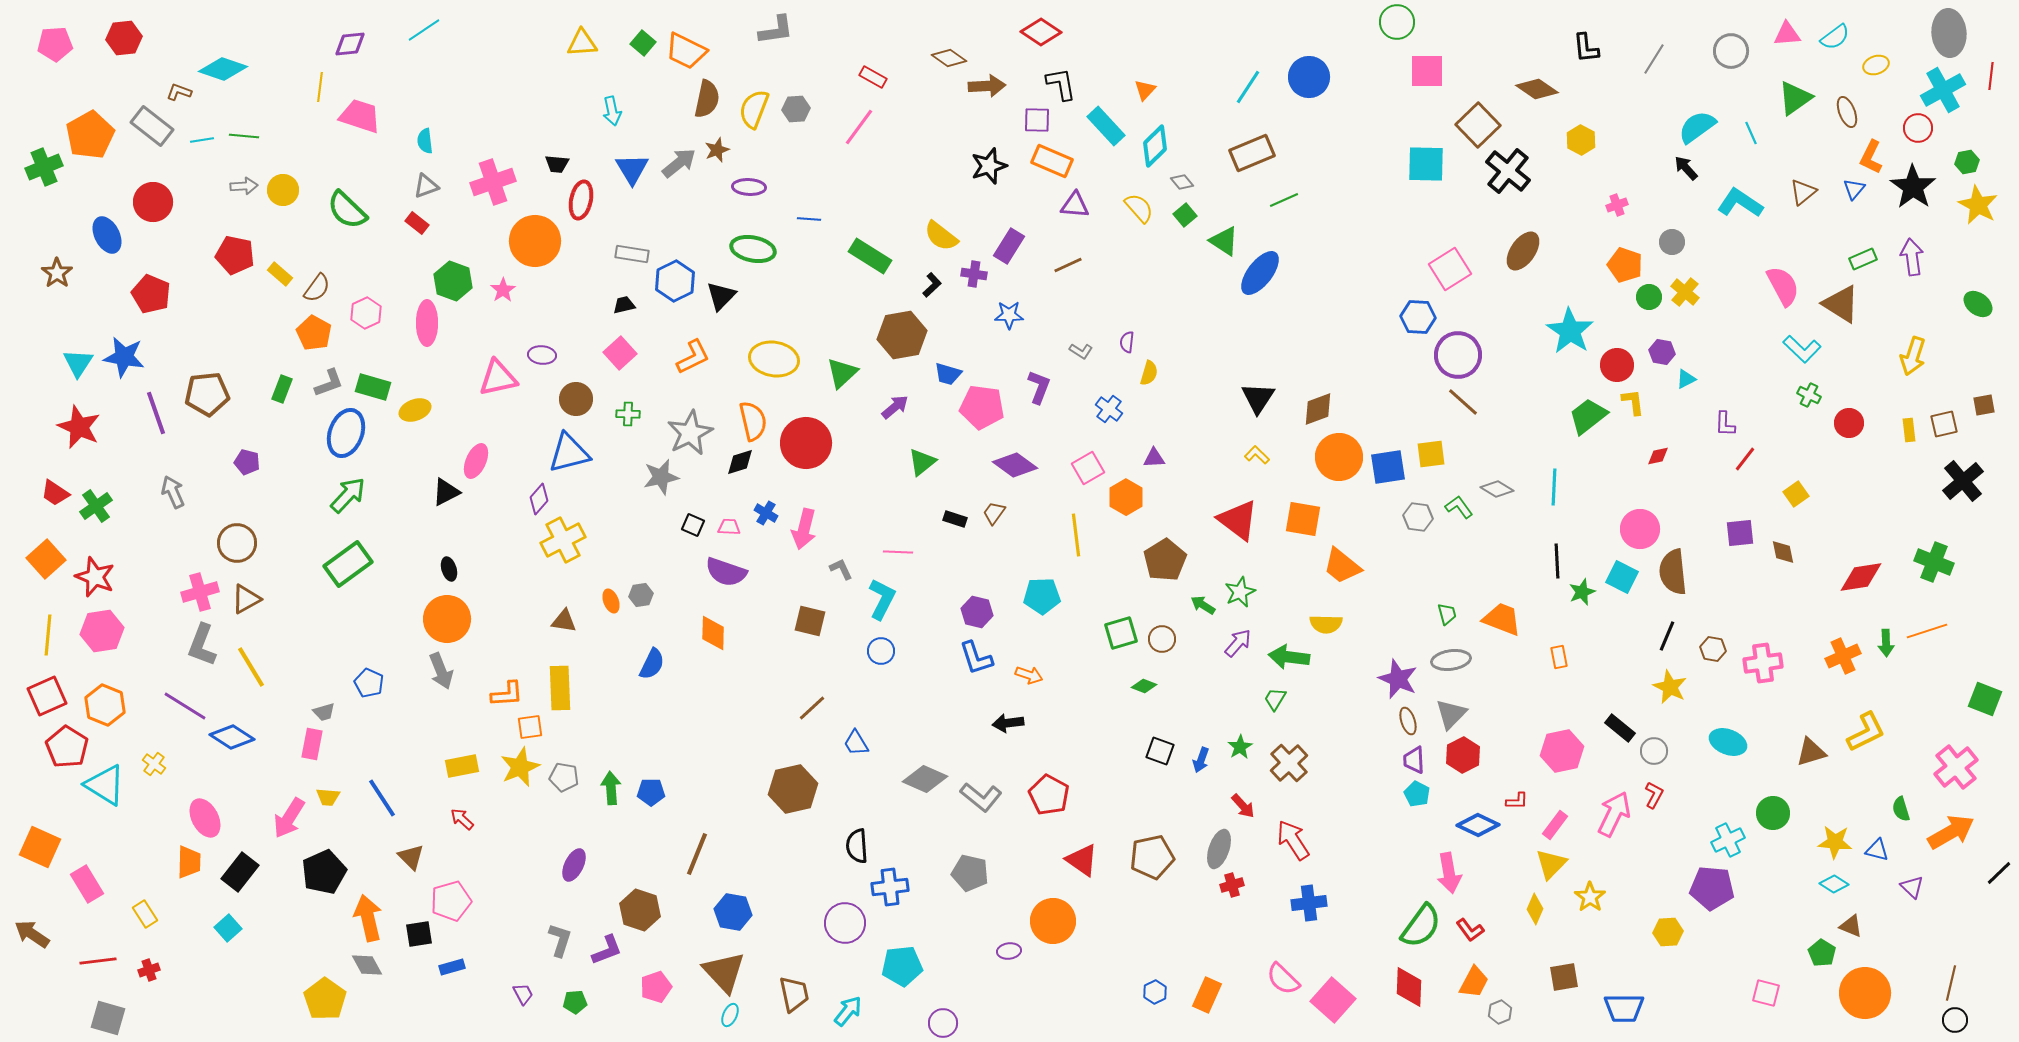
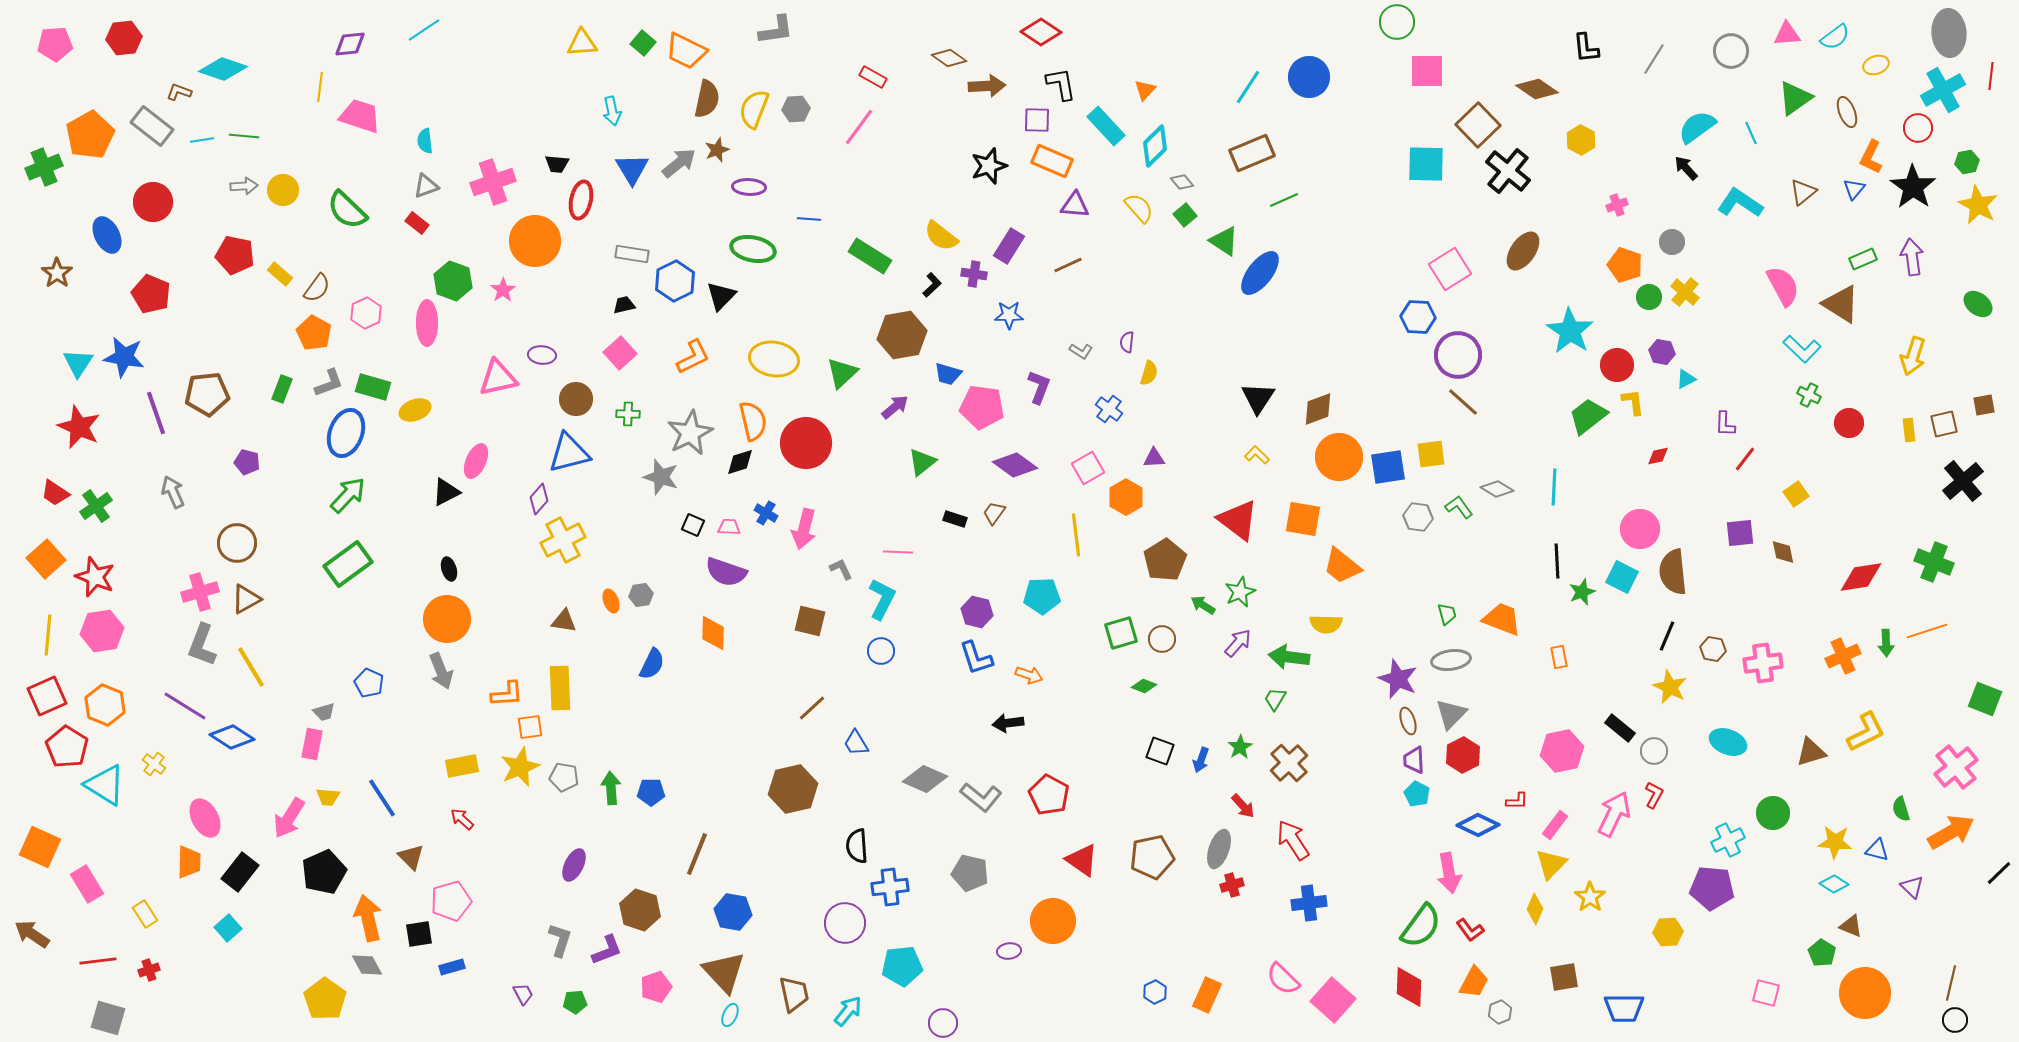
gray star at (661, 477): rotated 30 degrees clockwise
